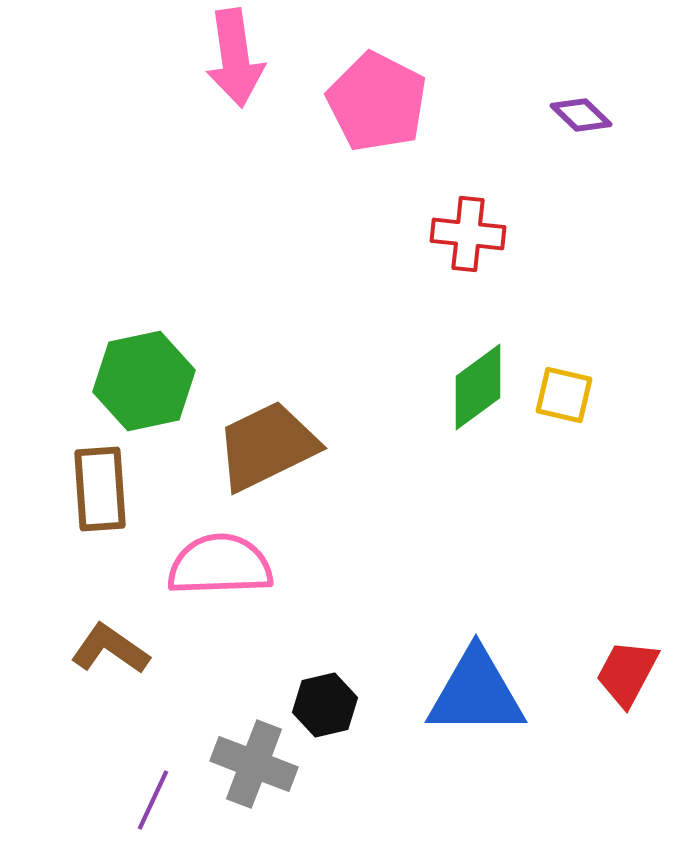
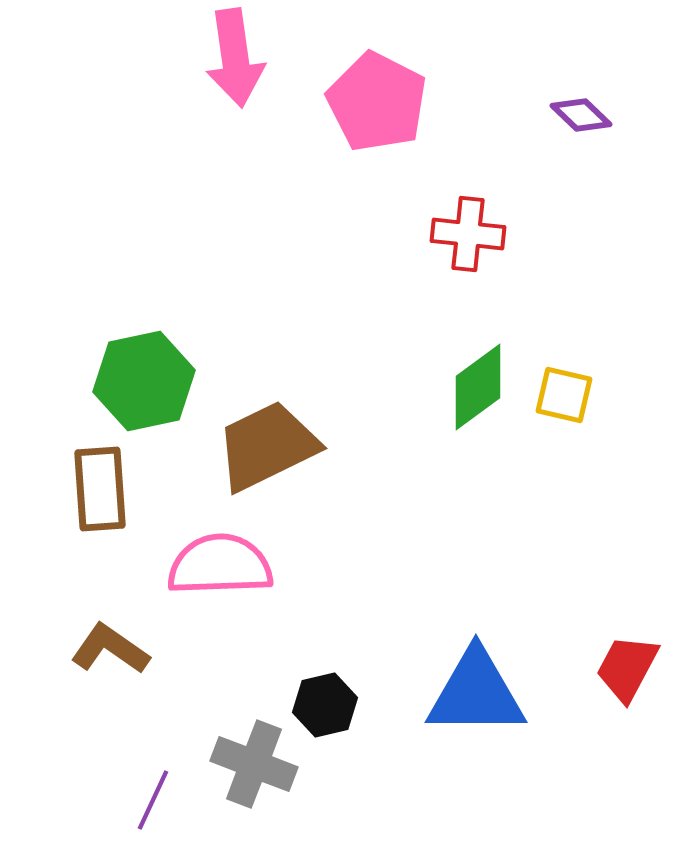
red trapezoid: moved 5 px up
